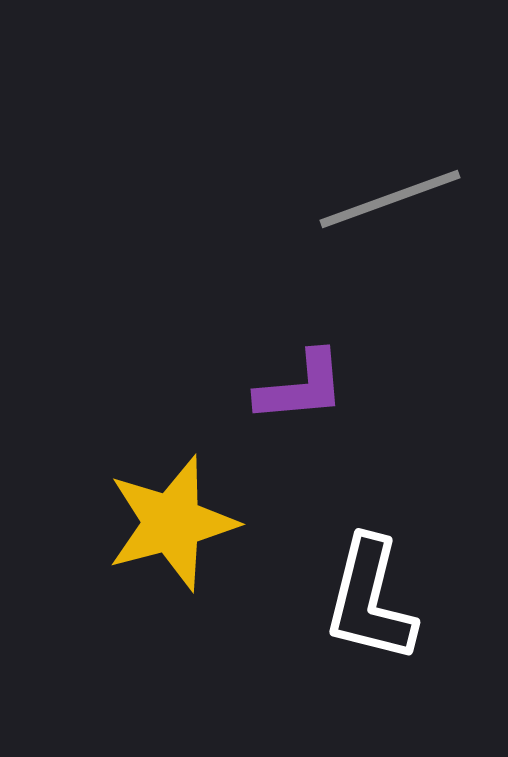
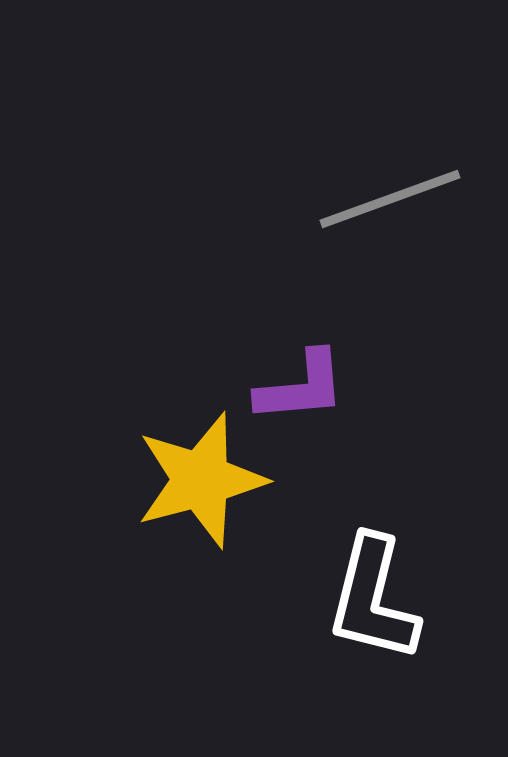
yellow star: moved 29 px right, 43 px up
white L-shape: moved 3 px right, 1 px up
